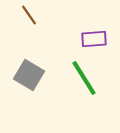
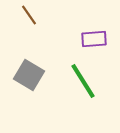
green line: moved 1 px left, 3 px down
